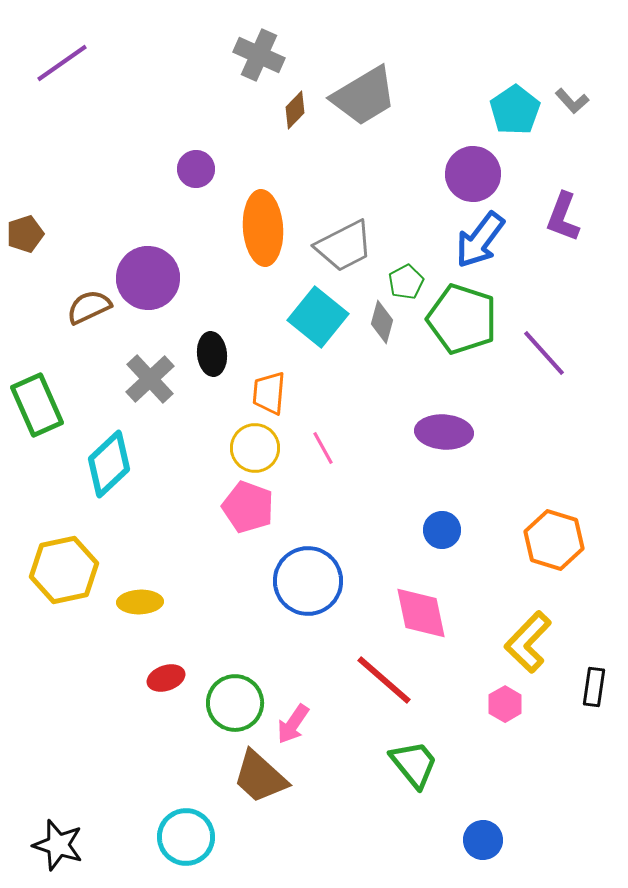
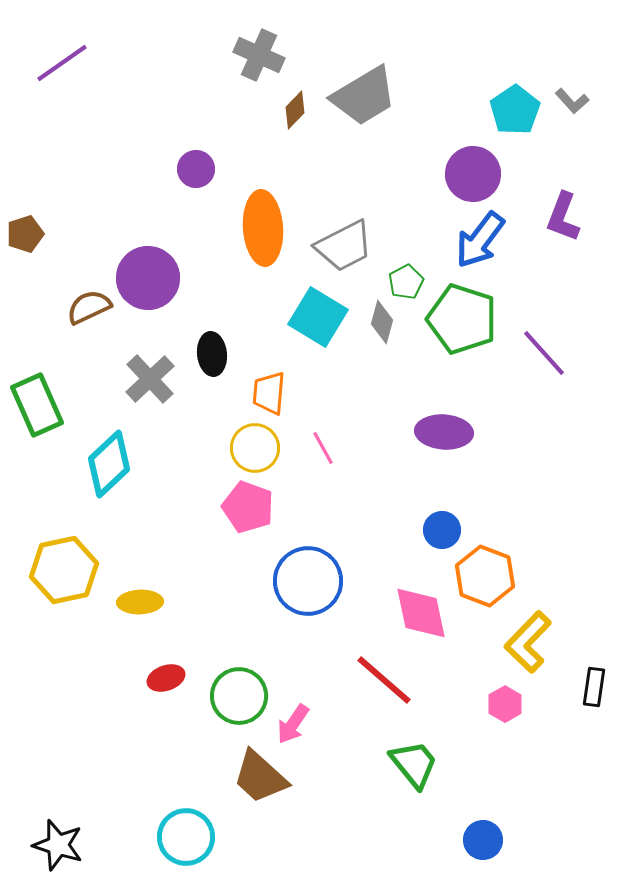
cyan square at (318, 317): rotated 8 degrees counterclockwise
orange hexagon at (554, 540): moved 69 px left, 36 px down; rotated 4 degrees clockwise
green circle at (235, 703): moved 4 px right, 7 px up
